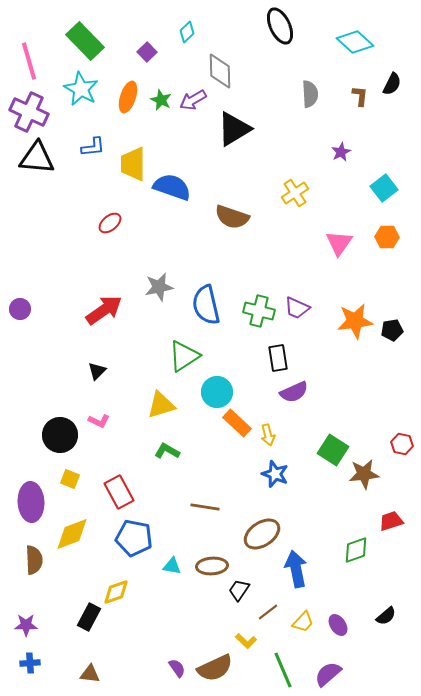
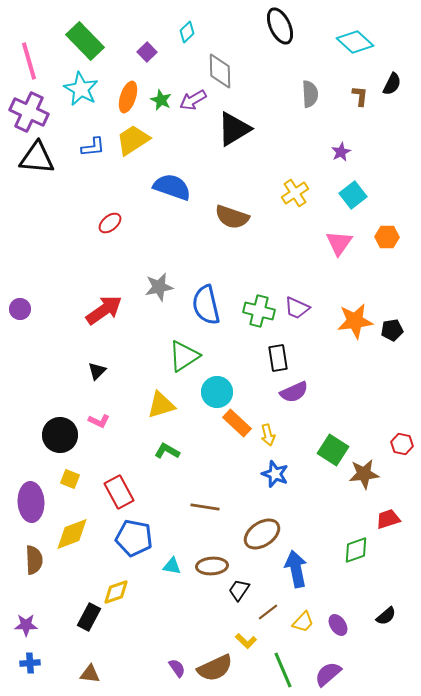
yellow trapezoid at (133, 164): moved 24 px up; rotated 57 degrees clockwise
cyan square at (384, 188): moved 31 px left, 7 px down
red trapezoid at (391, 521): moved 3 px left, 2 px up
